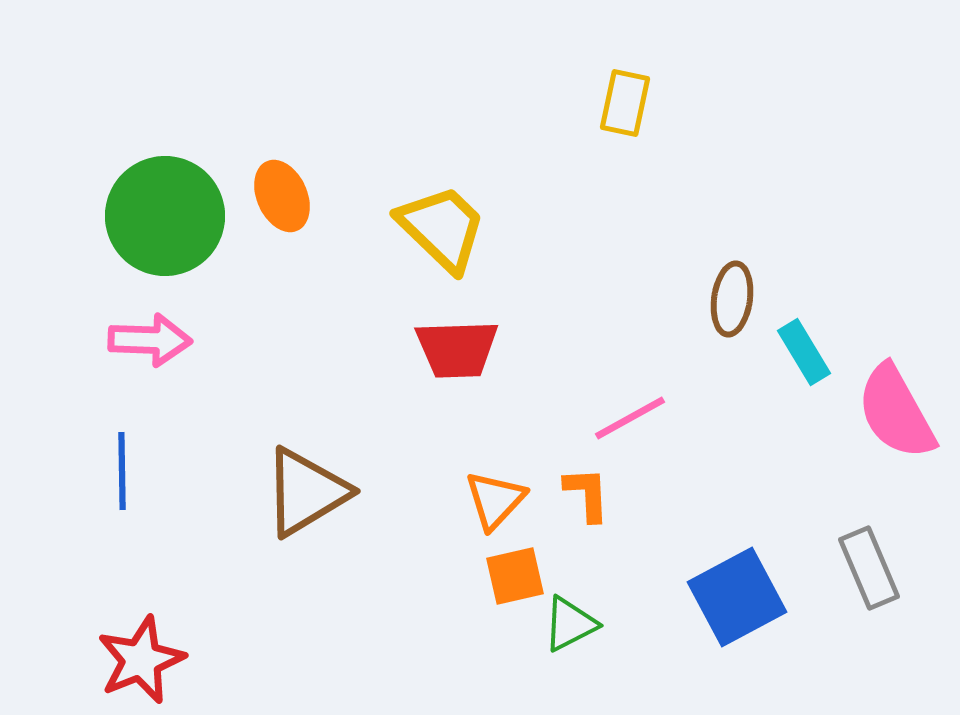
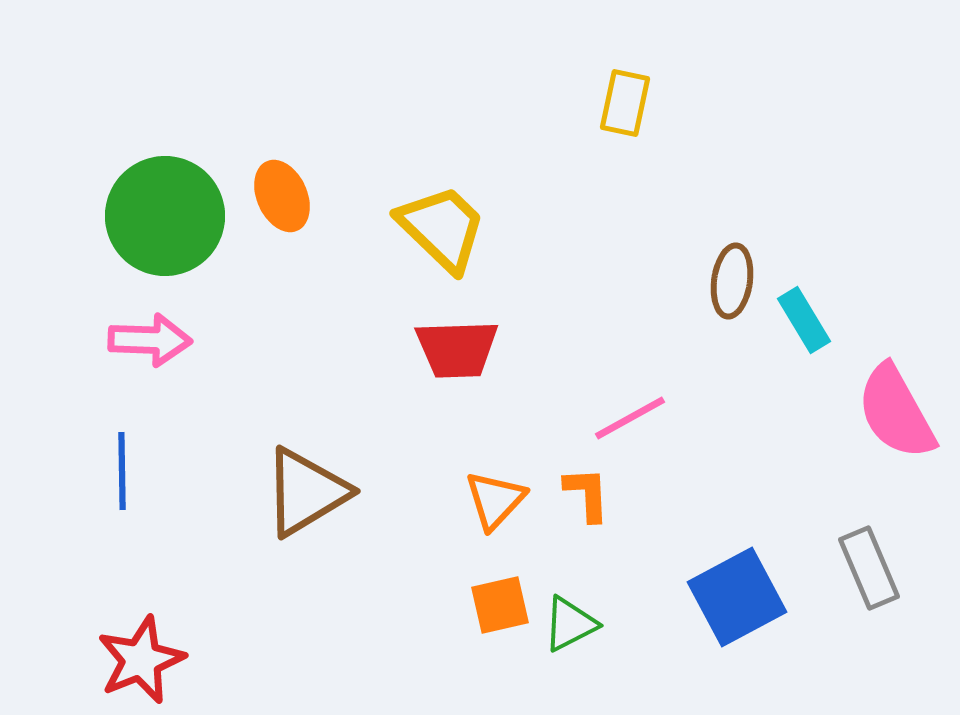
brown ellipse: moved 18 px up
cyan rectangle: moved 32 px up
orange square: moved 15 px left, 29 px down
